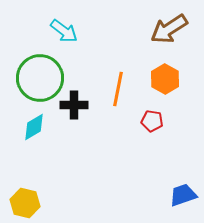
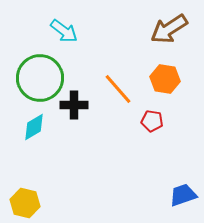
orange hexagon: rotated 20 degrees counterclockwise
orange line: rotated 52 degrees counterclockwise
